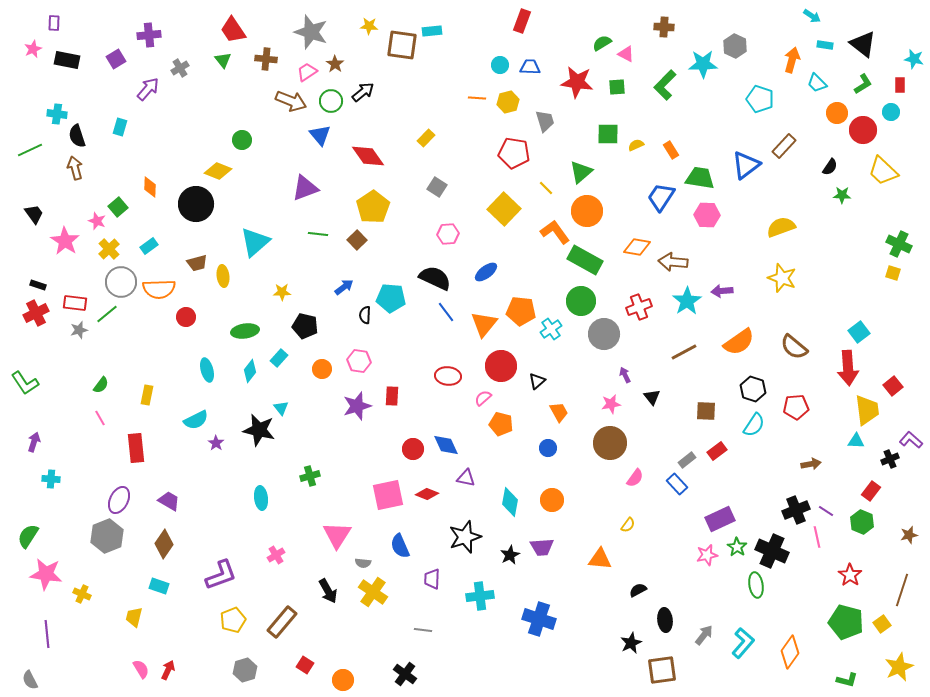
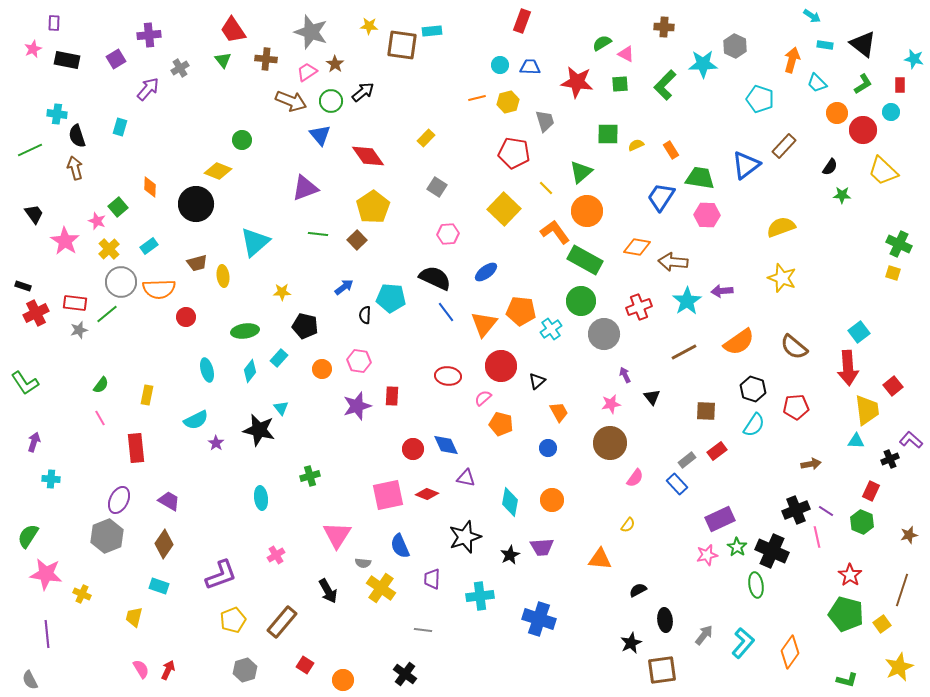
green square at (617, 87): moved 3 px right, 3 px up
orange line at (477, 98): rotated 18 degrees counterclockwise
black rectangle at (38, 285): moved 15 px left, 1 px down
red rectangle at (871, 491): rotated 12 degrees counterclockwise
yellow cross at (373, 592): moved 8 px right, 4 px up
green pentagon at (846, 622): moved 8 px up
